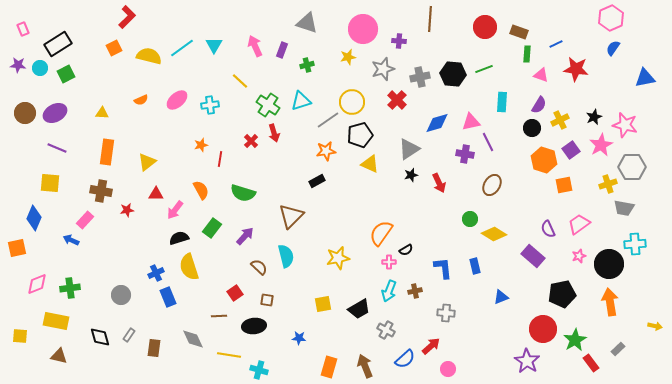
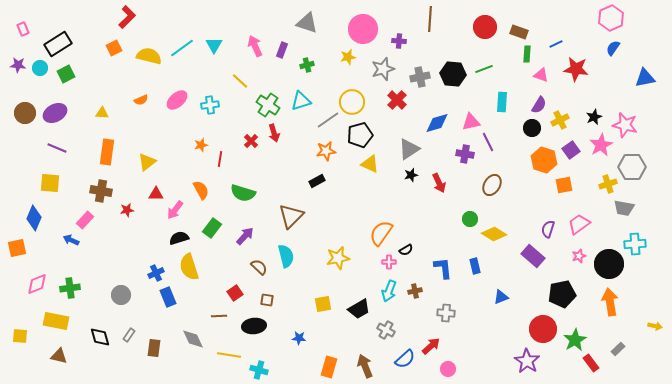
purple semicircle at (548, 229): rotated 42 degrees clockwise
